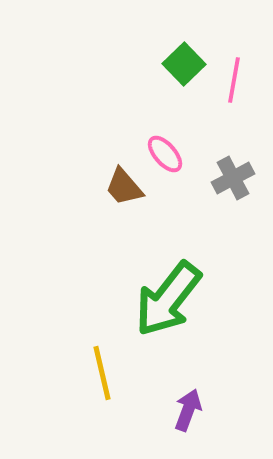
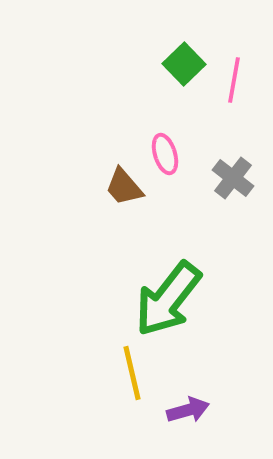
pink ellipse: rotated 24 degrees clockwise
gray cross: rotated 24 degrees counterclockwise
yellow line: moved 30 px right
purple arrow: rotated 54 degrees clockwise
